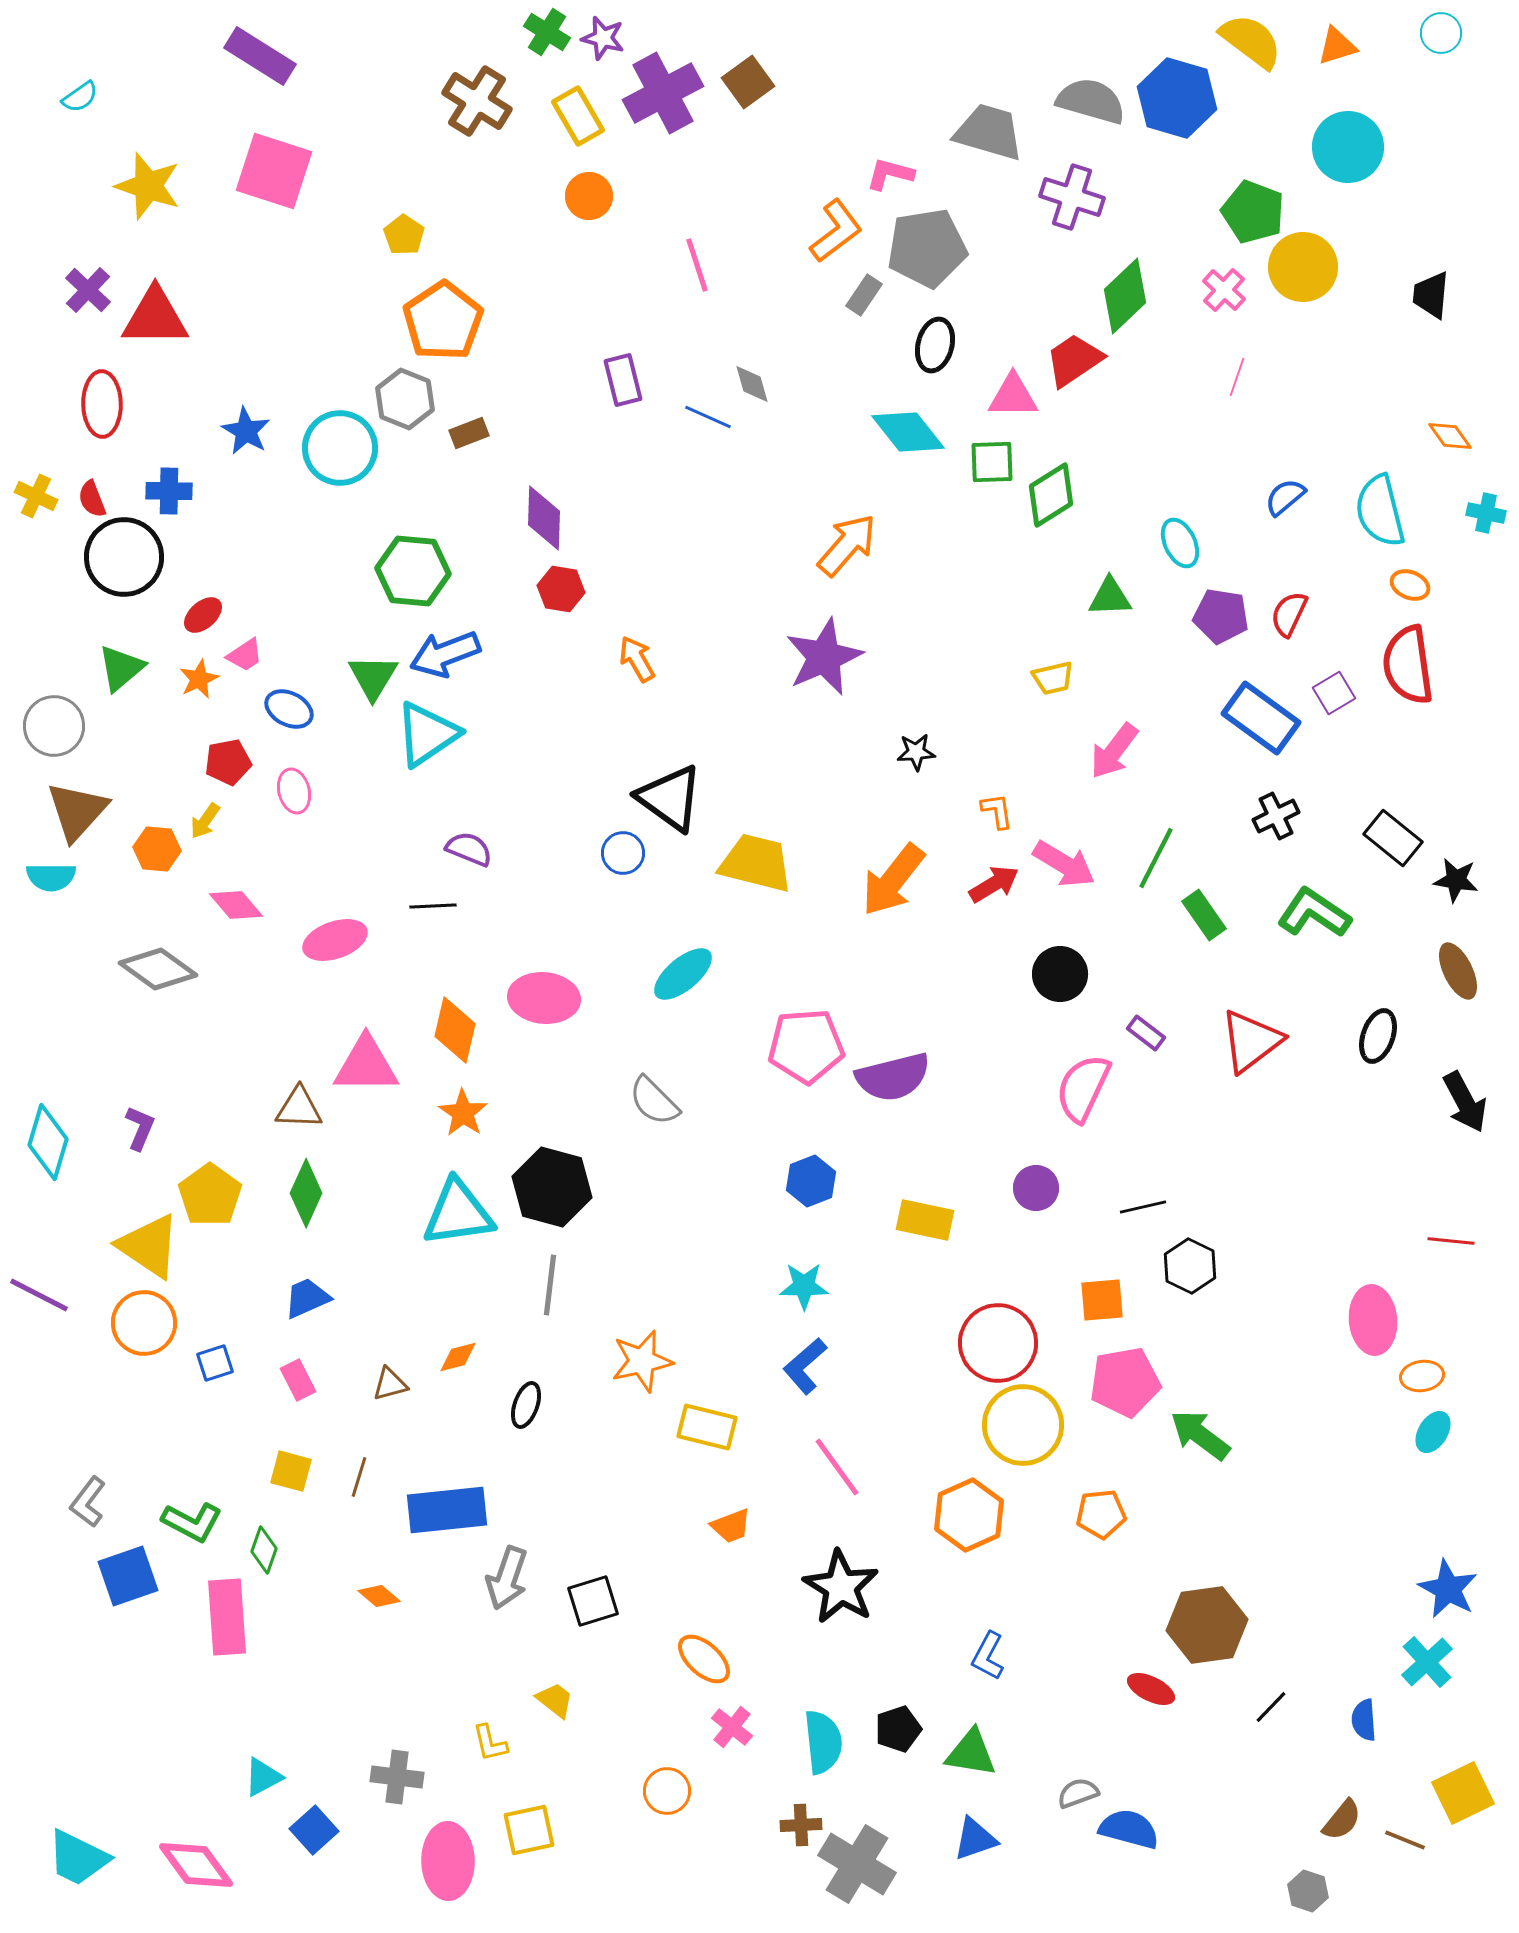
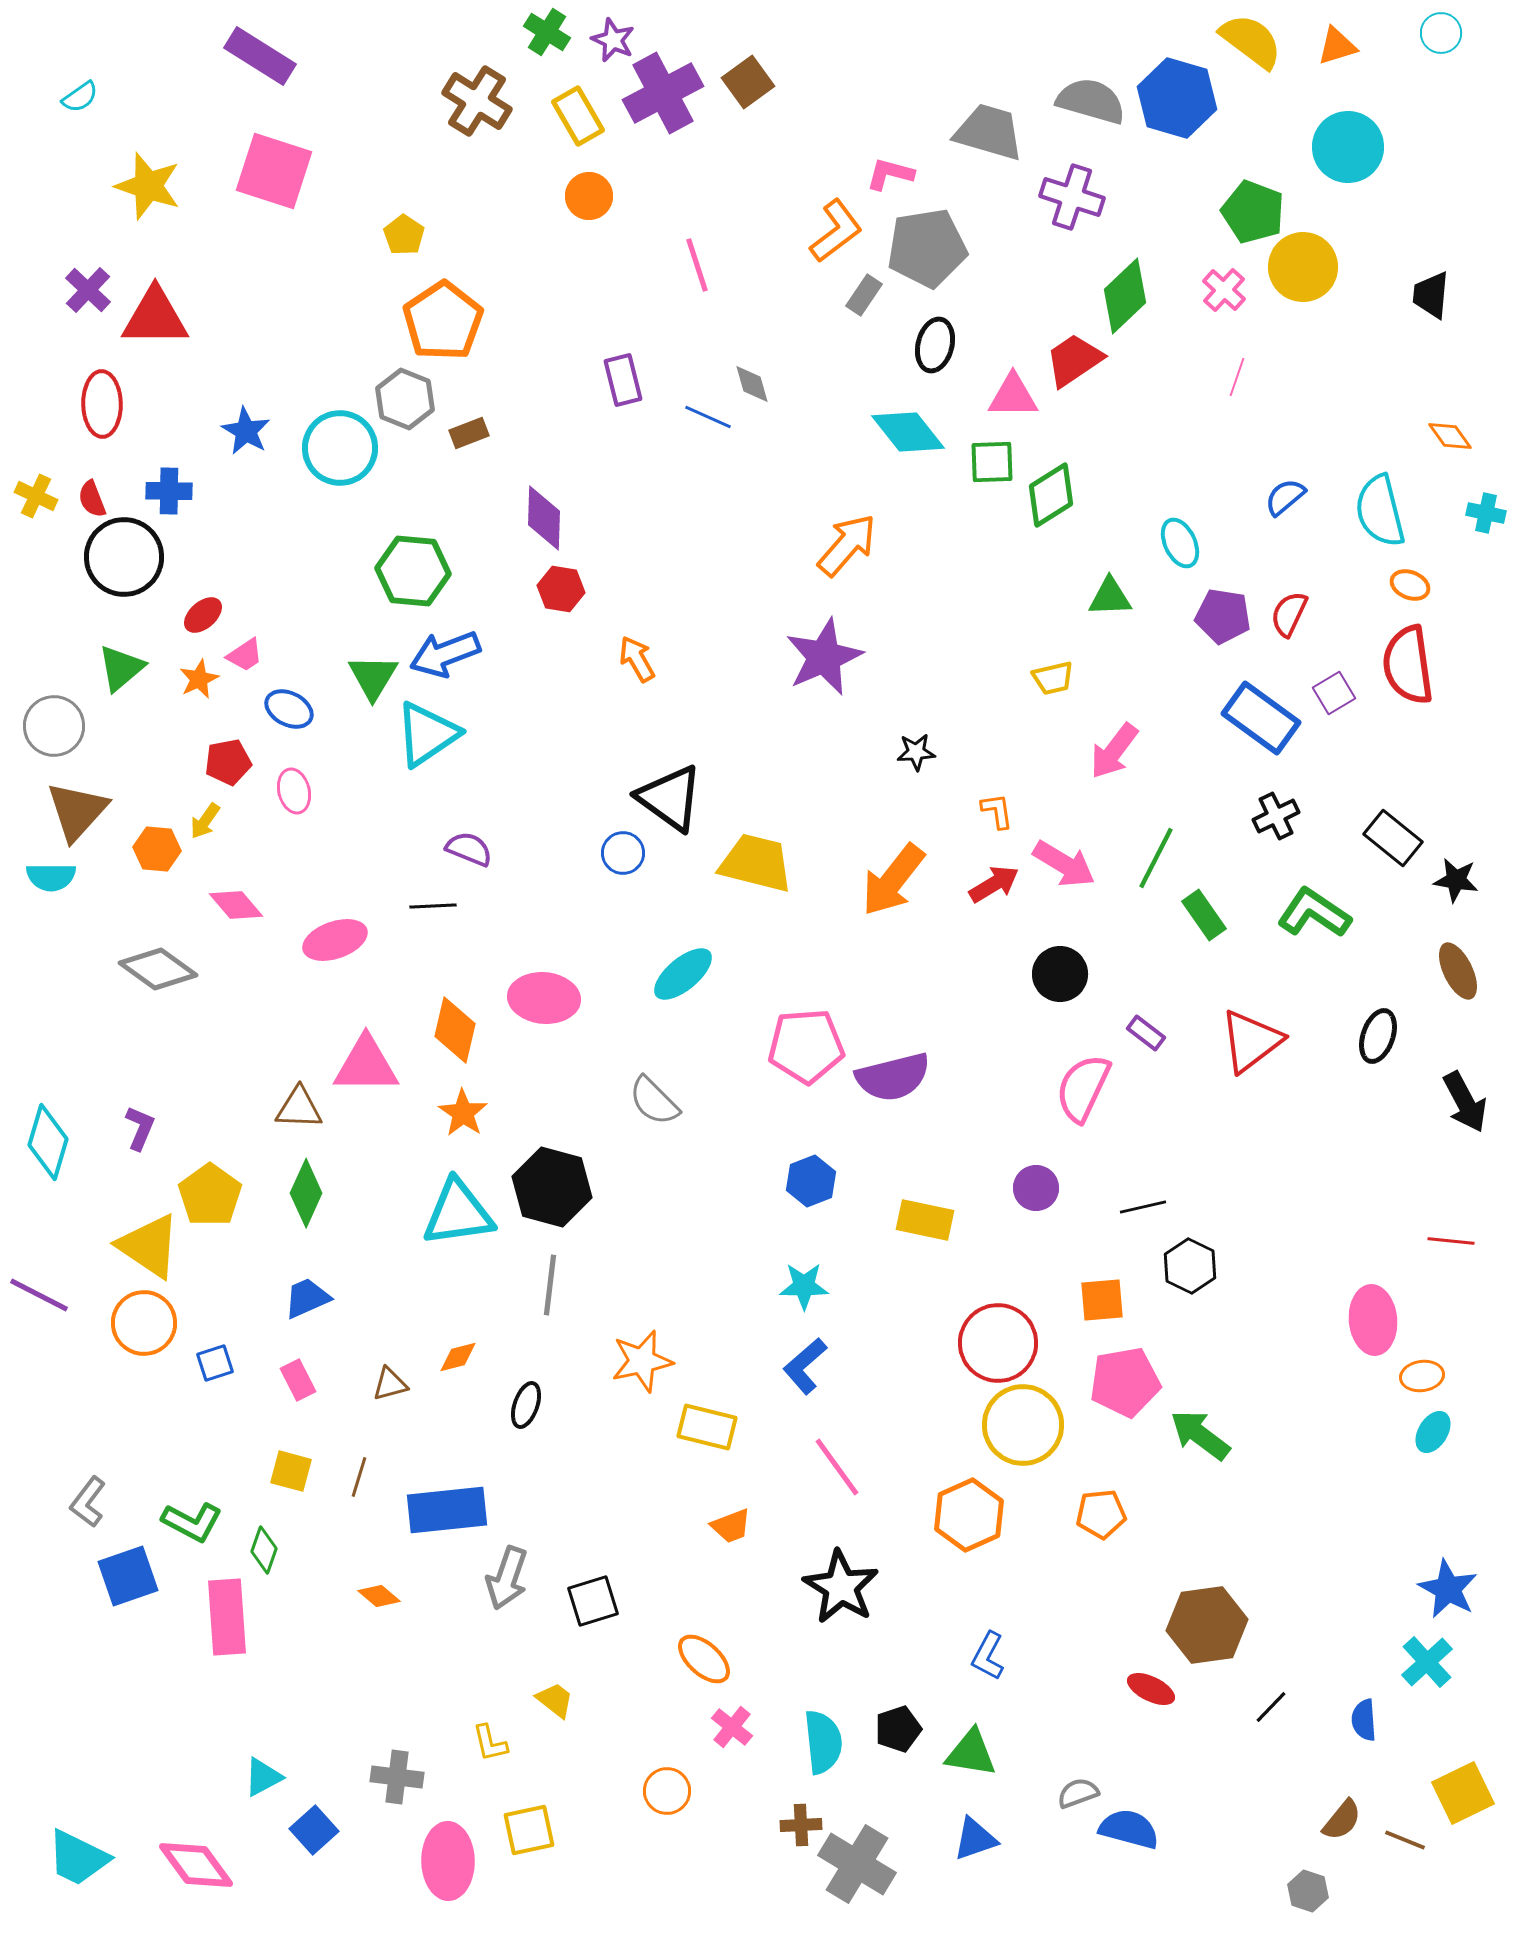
purple star at (603, 38): moved 10 px right, 2 px down; rotated 9 degrees clockwise
purple pentagon at (1221, 616): moved 2 px right
